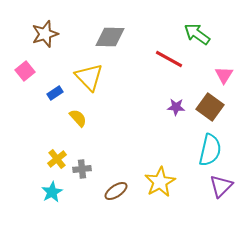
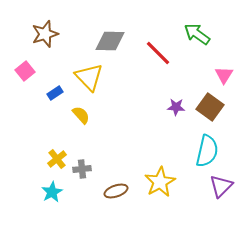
gray diamond: moved 4 px down
red line: moved 11 px left, 6 px up; rotated 16 degrees clockwise
yellow semicircle: moved 3 px right, 3 px up
cyan semicircle: moved 3 px left, 1 px down
brown ellipse: rotated 15 degrees clockwise
